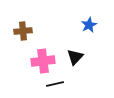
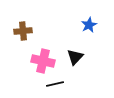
pink cross: rotated 20 degrees clockwise
